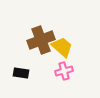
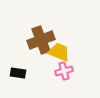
yellow trapezoid: moved 3 px left, 5 px down; rotated 20 degrees counterclockwise
black rectangle: moved 3 px left
